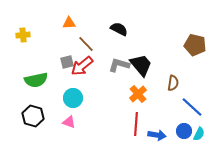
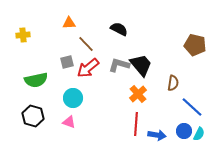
red arrow: moved 6 px right, 2 px down
